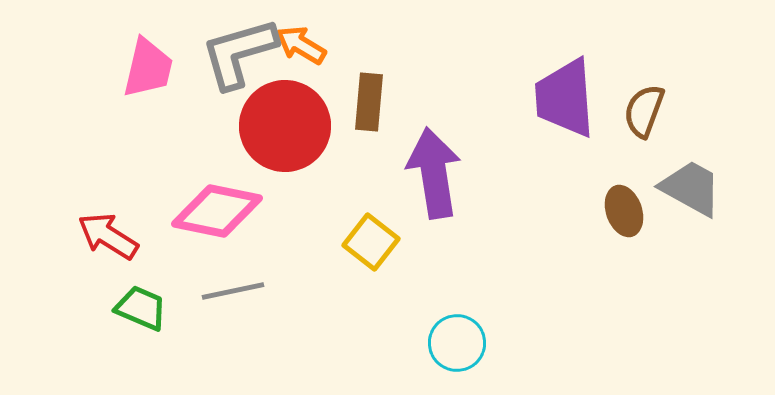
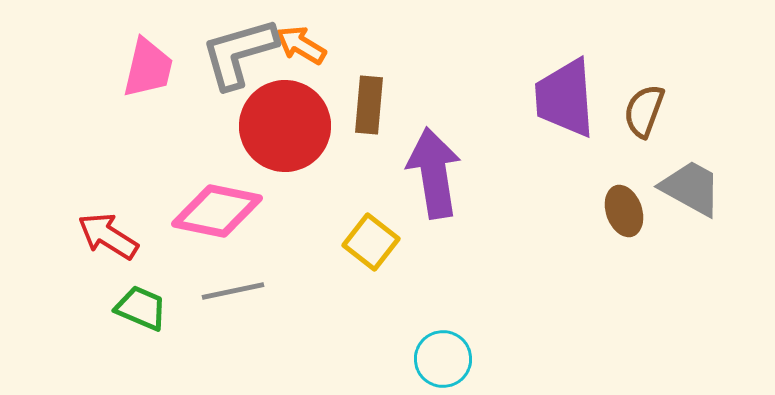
brown rectangle: moved 3 px down
cyan circle: moved 14 px left, 16 px down
